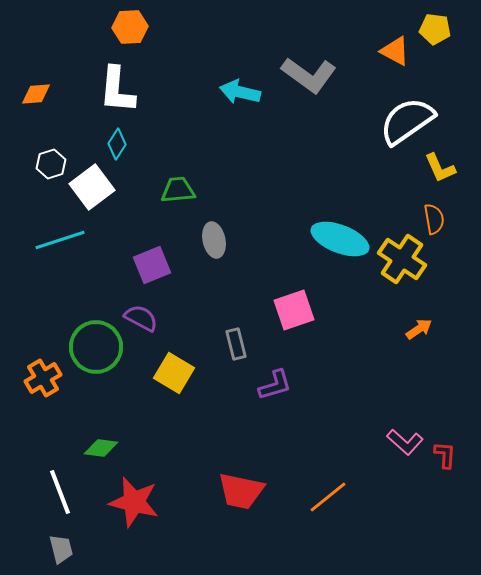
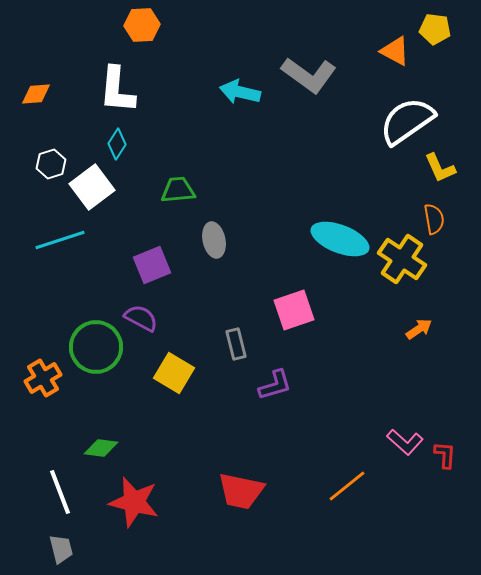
orange hexagon: moved 12 px right, 2 px up
orange line: moved 19 px right, 11 px up
